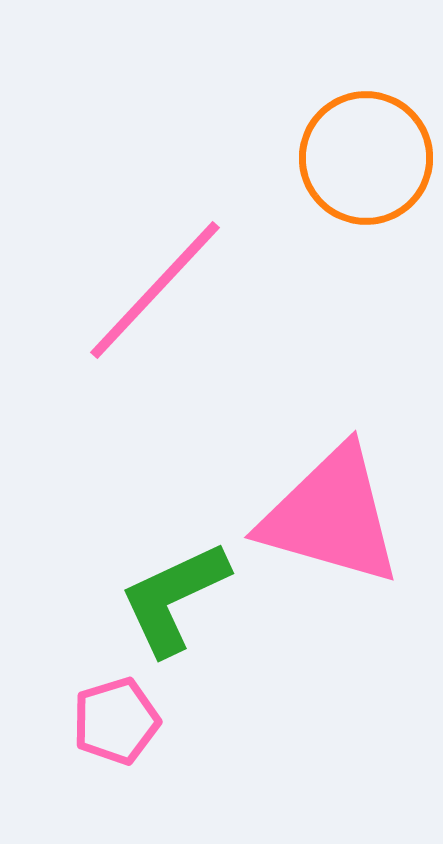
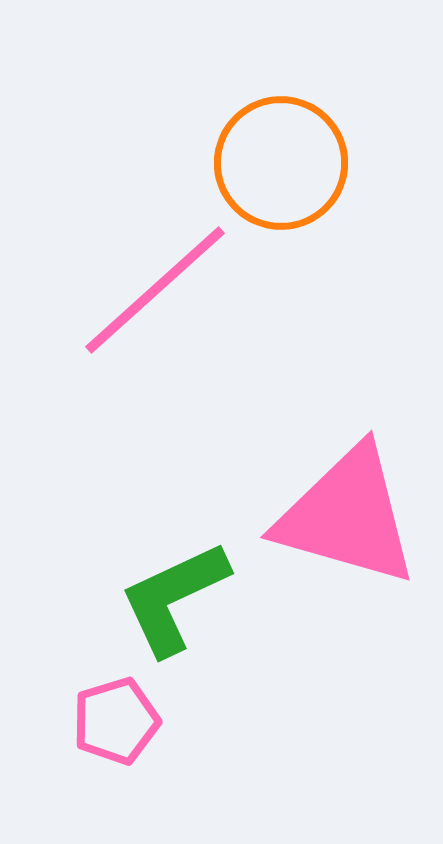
orange circle: moved 85 px left, 5 px down
pink line: rotated 5 degrees clockwise
pink triangle: moved 16 px right
